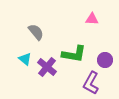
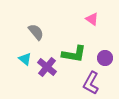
pink triangle: rotated 32 degrees clockwise
purple circle: moved 2 px up
